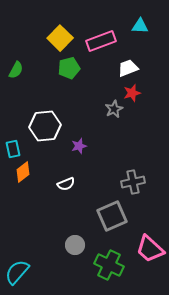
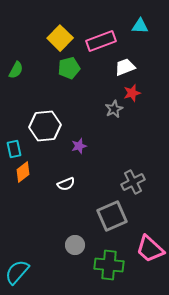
white trapezoid: moved 3 px left, 1 px up
cyan rectangle: moved 1 px right
gray cross: rotated 15 degrees counterclockwise
green cross: rotated 20 degrees counterclockwise
